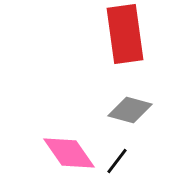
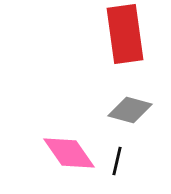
black line: rotated 24 degrees counterclockwise
